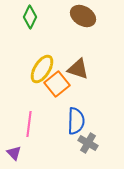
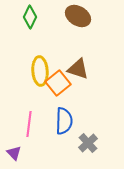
brown ellipse: moved 5 px left
yellow ellipse: moved 2 px left, 2 px down; rotated 36 degrees counterclockwise
orange square: moved 1 px right, 1 px up
blue semicircle: moved 12 px left
gray cross: rotated 18 degrees clockwise
